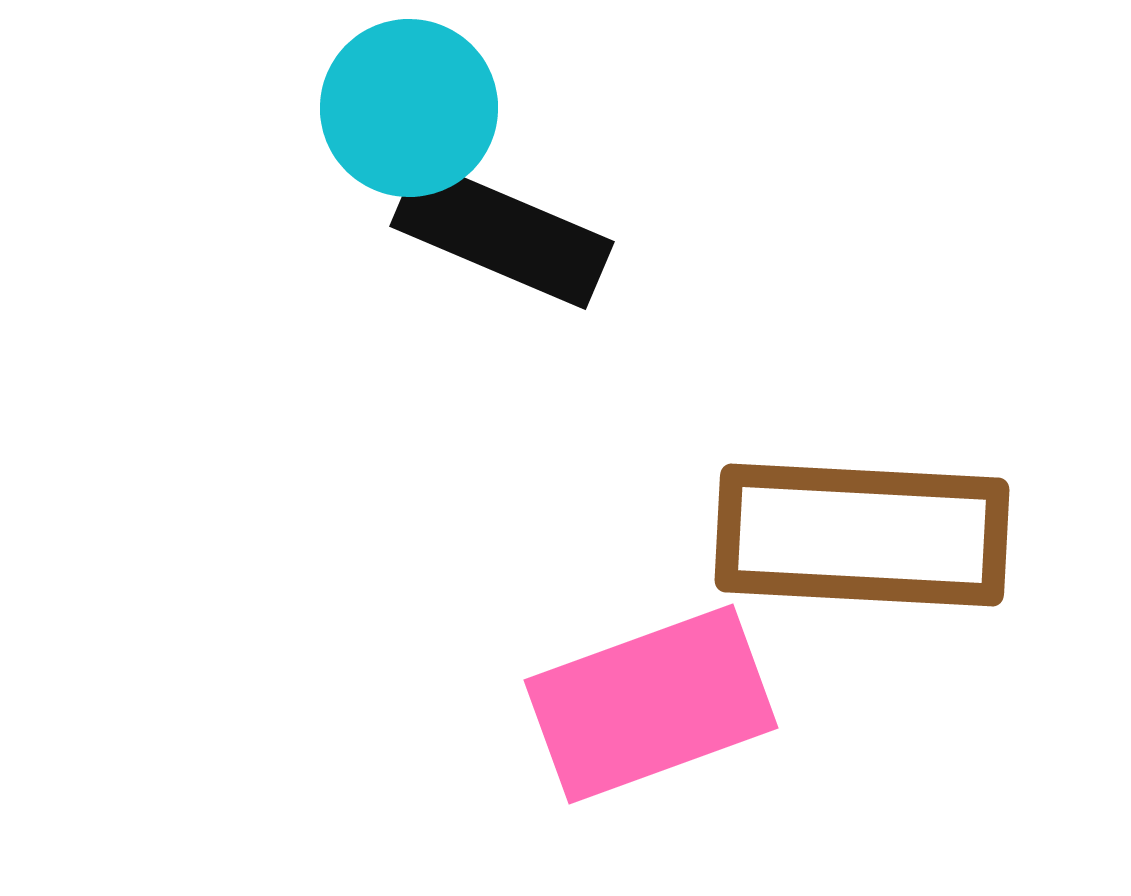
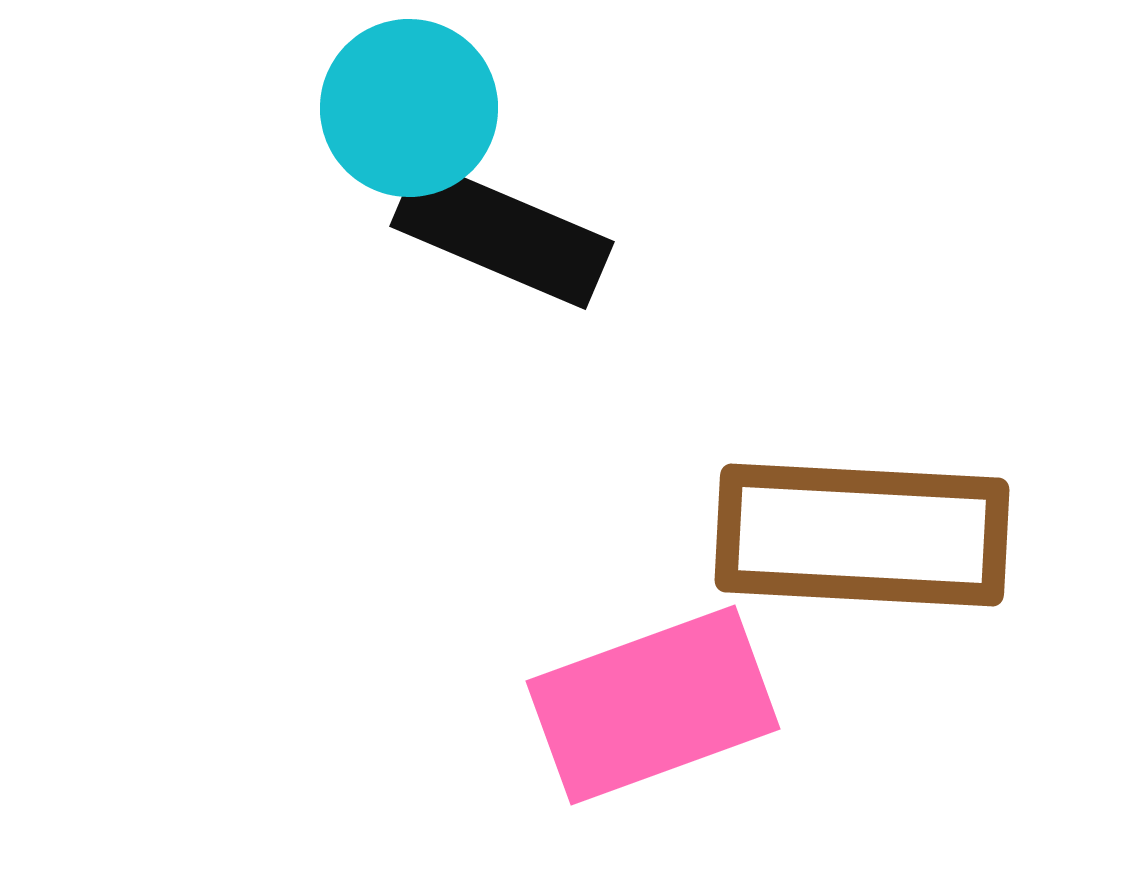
pink rectangle: moved 2 px right, 1 px down
